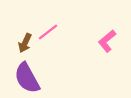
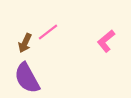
pink L-shape: moved 1 px left
